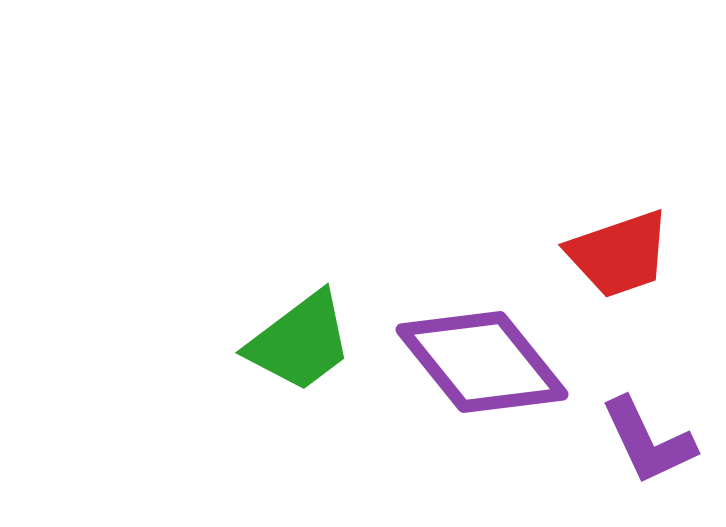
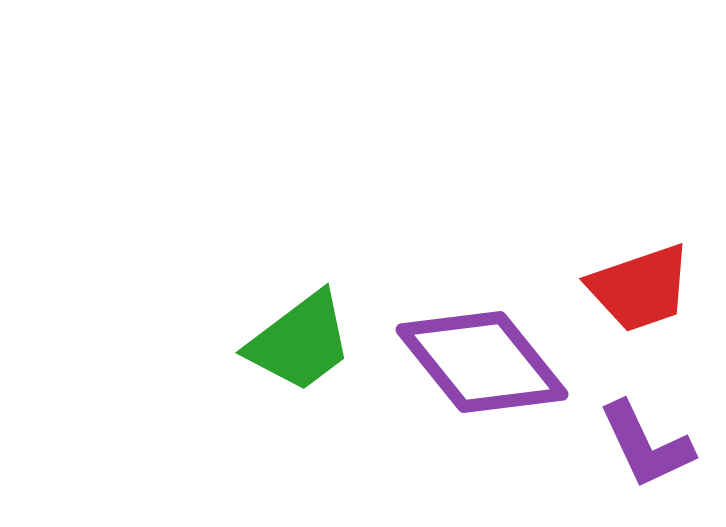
red trapezoid: moved 21 px right, 34 px down
purple L-shape: moved 2 px left, 4 px down
